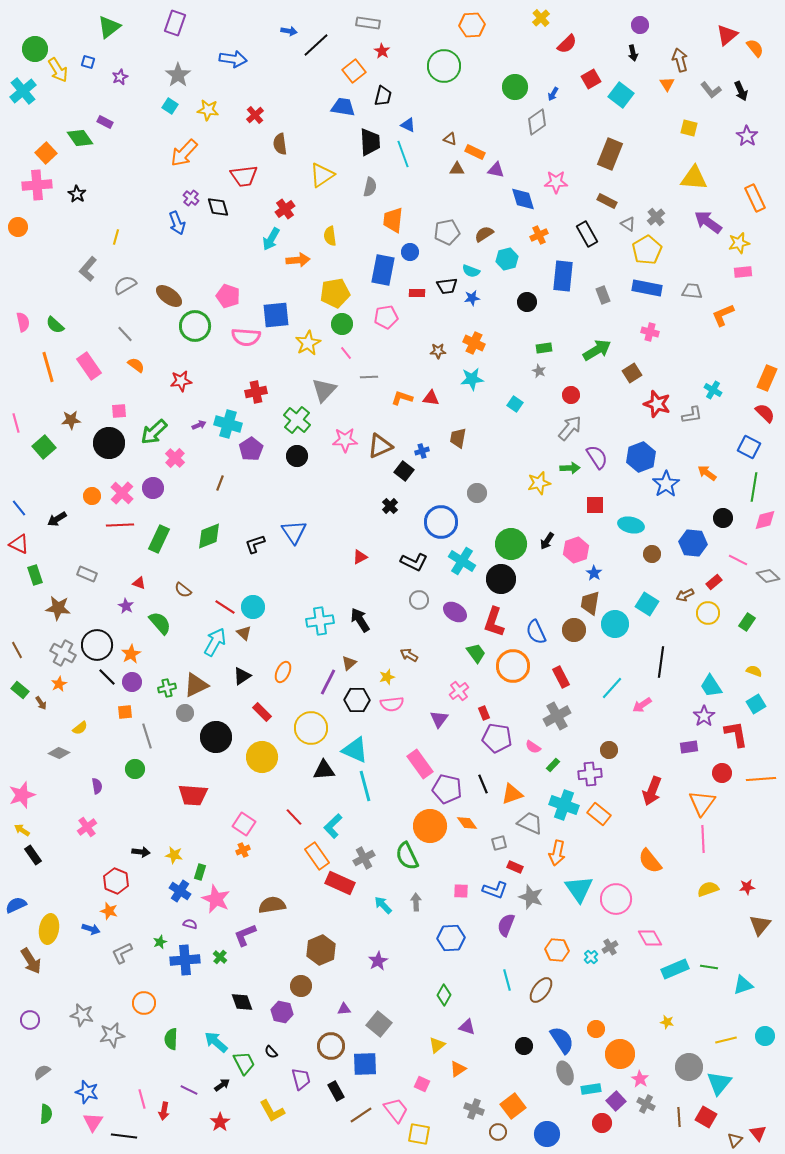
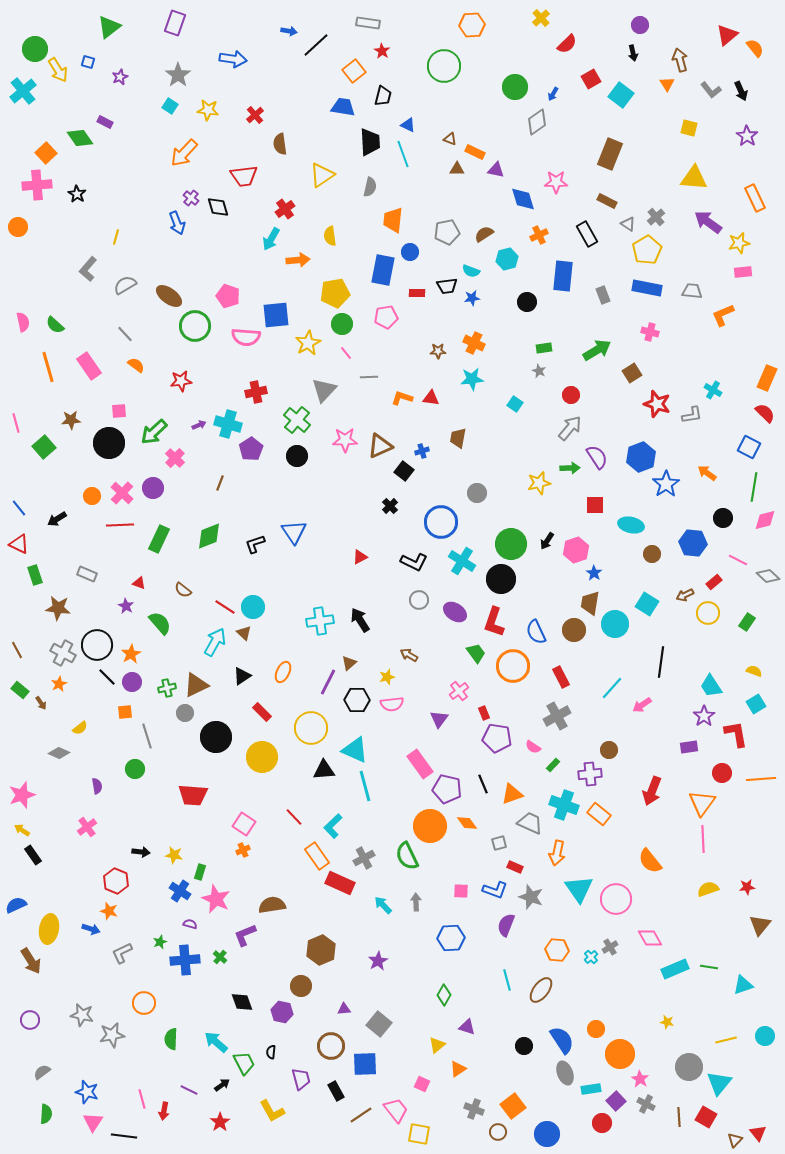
black semicircle at (271, 1052): rotated 48 degrees clockwise
